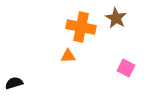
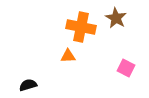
black semicircle: moved 14 px right, 2 px down
